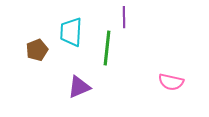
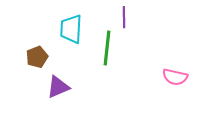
cyan trapezoid: moved 3 px up
brown pentagon: moved 7 px down
pink semicircle: moved 4 px right, 5 px up
purple triangle: moved 21 px left
